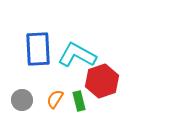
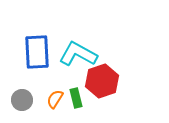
blue rectangle: moved 1 px left, 3 px down
cyan L-shape: moved 1 px right, 1 px up
green rectangle: moved 3 px left, 3 px up
